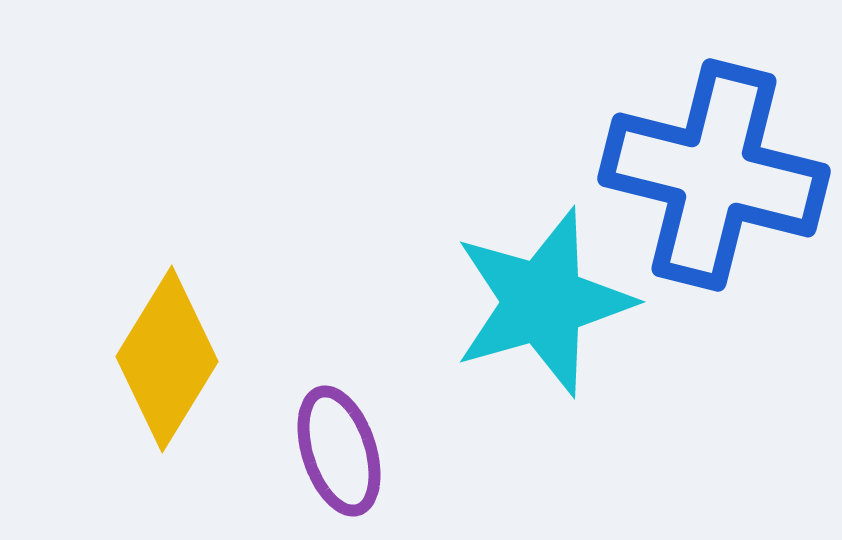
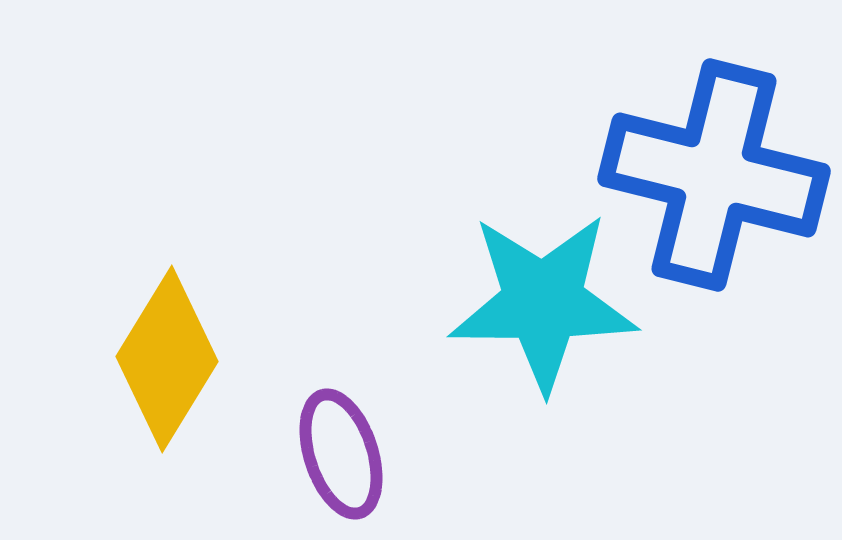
cyan star: rotated 16 degrees clockwise
purple ellipse: moved 2 px right, 3 px down
